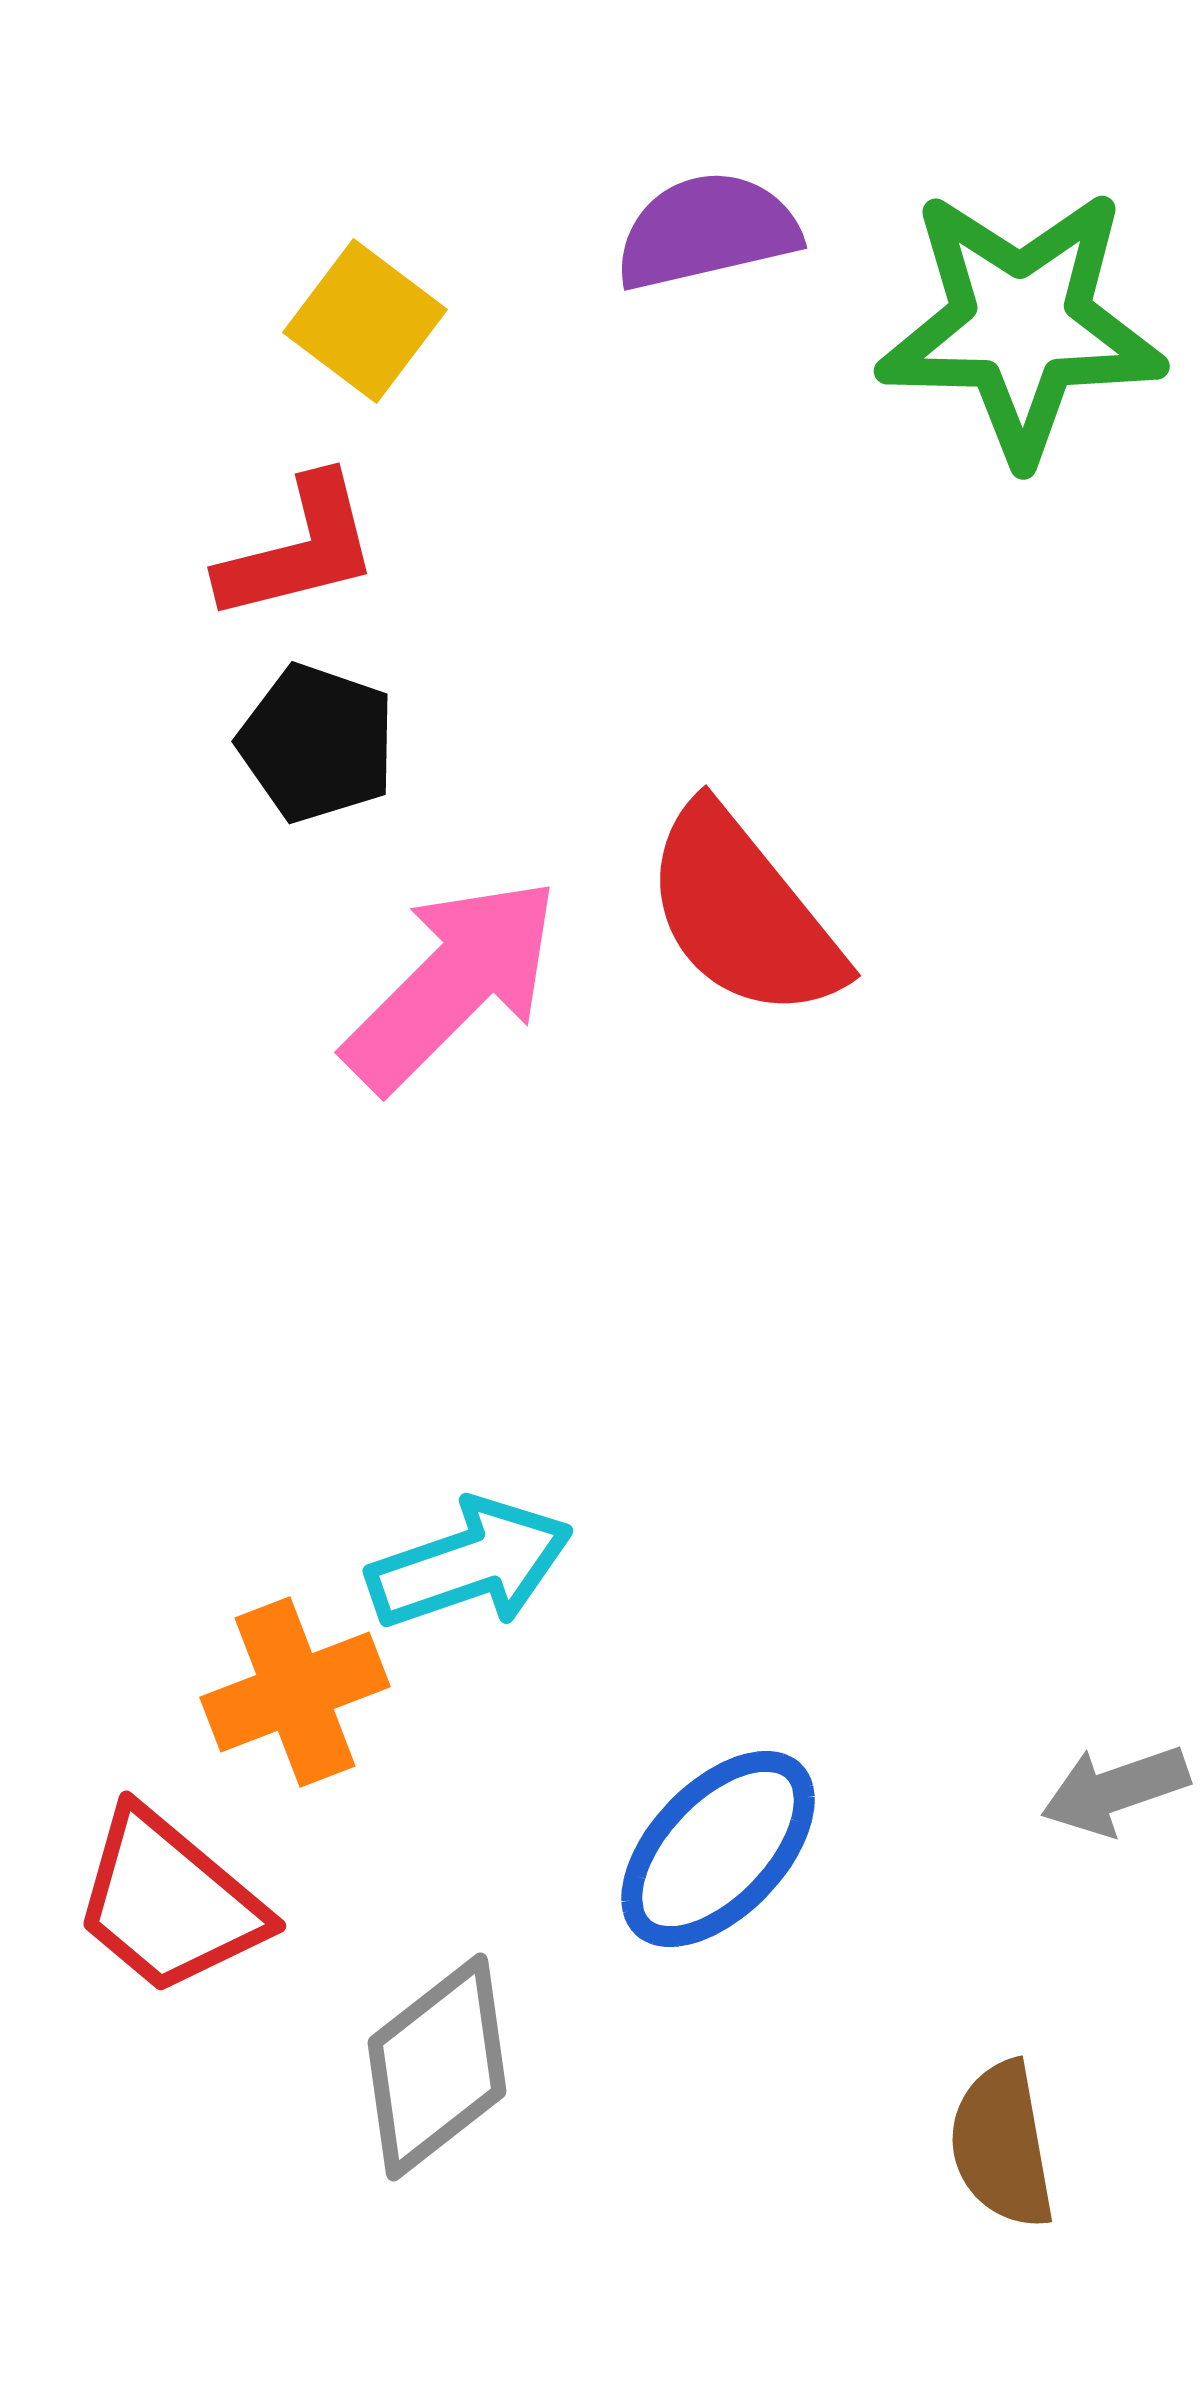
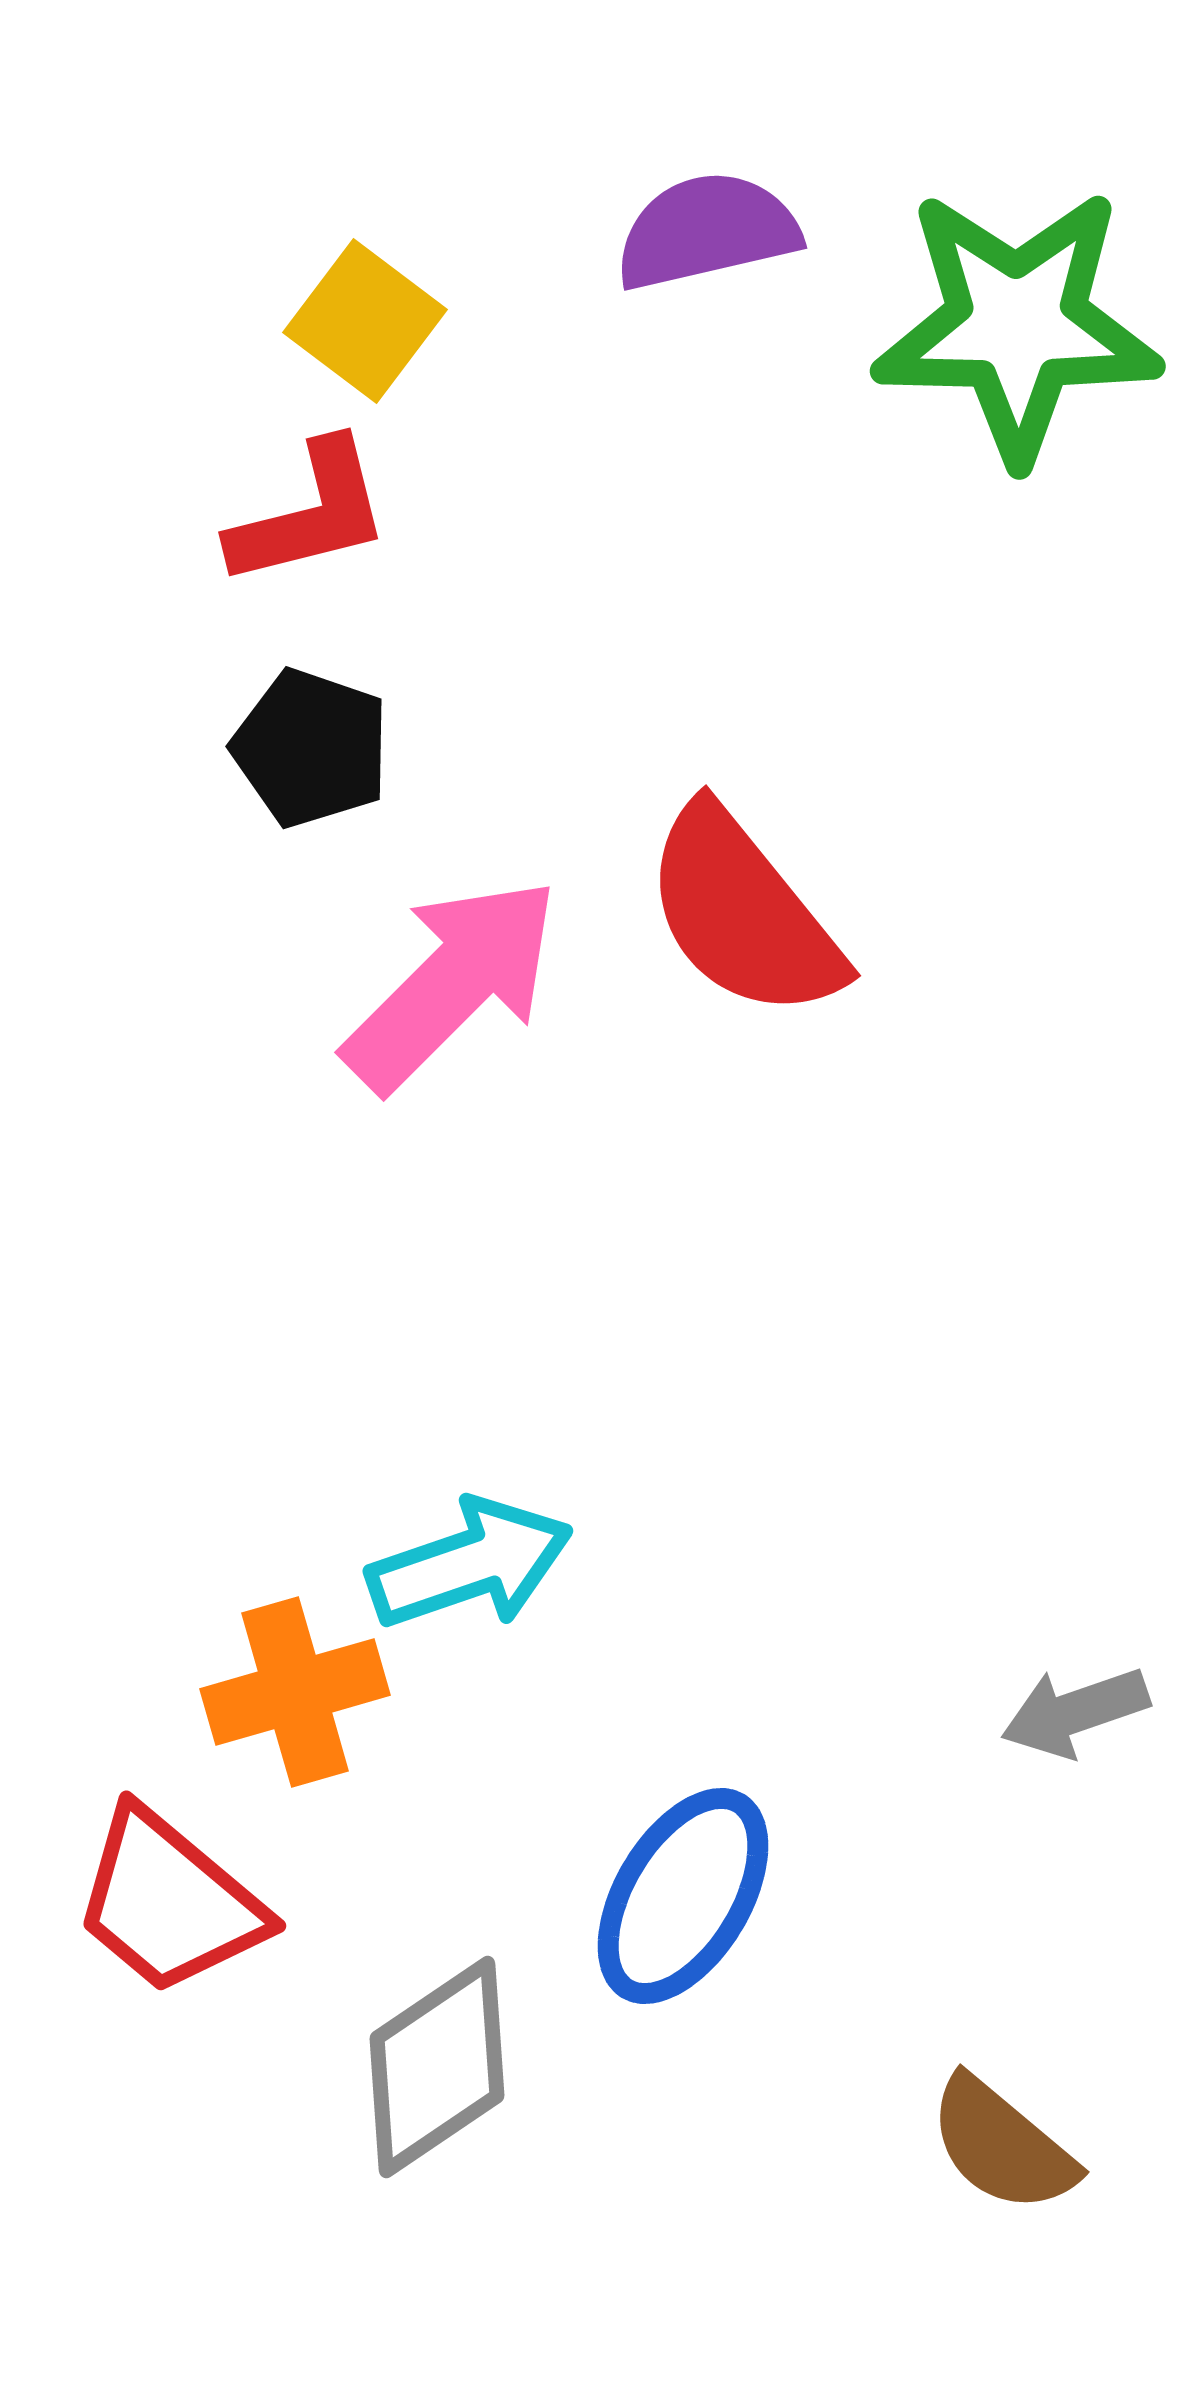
green star: moved 4 px left
red L-shape: moved 11 px right, 35 px up
black pentagon: moved 6 px left, 5 px down
orange cross: rotated 5 degrees clockwise
gray arrow: moved 40 px left, 78 px up
blue ellipse: moved 35 px left, 47 px down; rotated 13 degrees counterclockwise
gray diamond: rotated 4 degrees clockwise
brown semicircle: rotated 40 degrees counterclockwise
